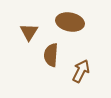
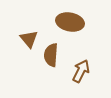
brown triangle: moved 7 px down; rotated 12 degrees counterclockwise
